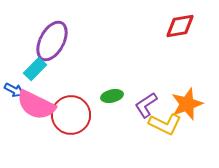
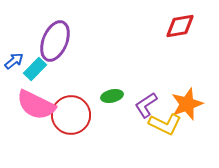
purple ellipse: moved 3 px right; rotated 6 degrees counterclockwise
blue arrow: moved 29 px up; rotated 66 degrees counterclockwise
